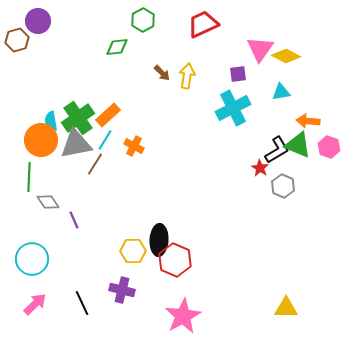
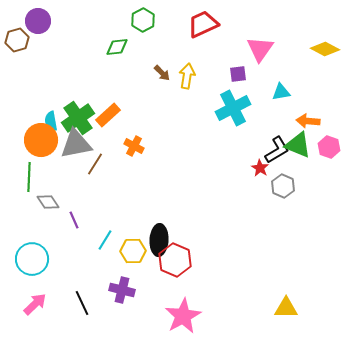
yellow diamond: moved 39 px right, 7 px up
cyan line: moved 100 px down
